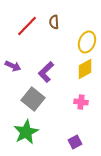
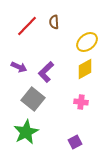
yellow ellipse: rotated 30 degrees clockwise
purple arrow: moved 6 px right, 1 px down
